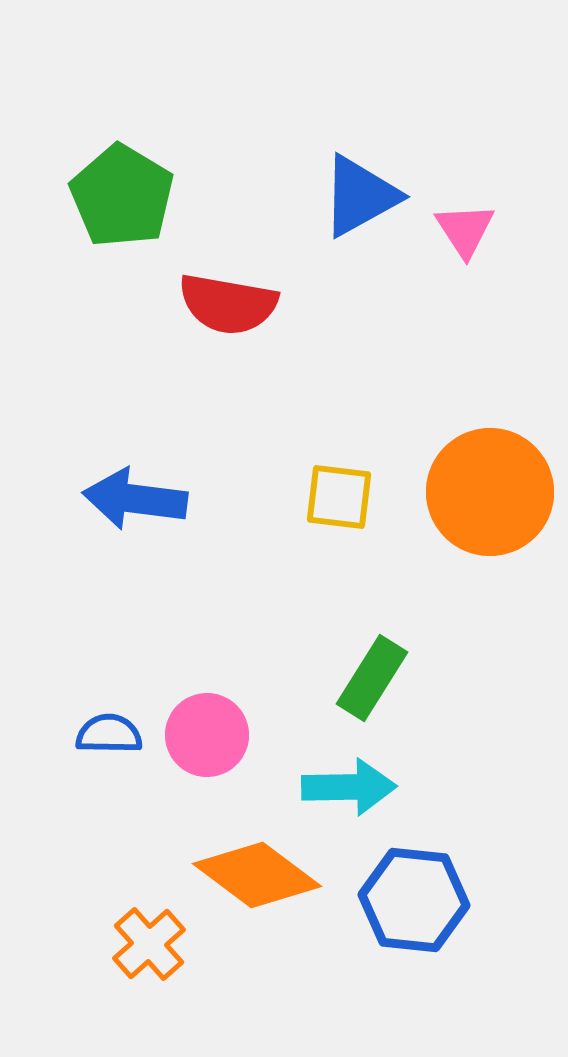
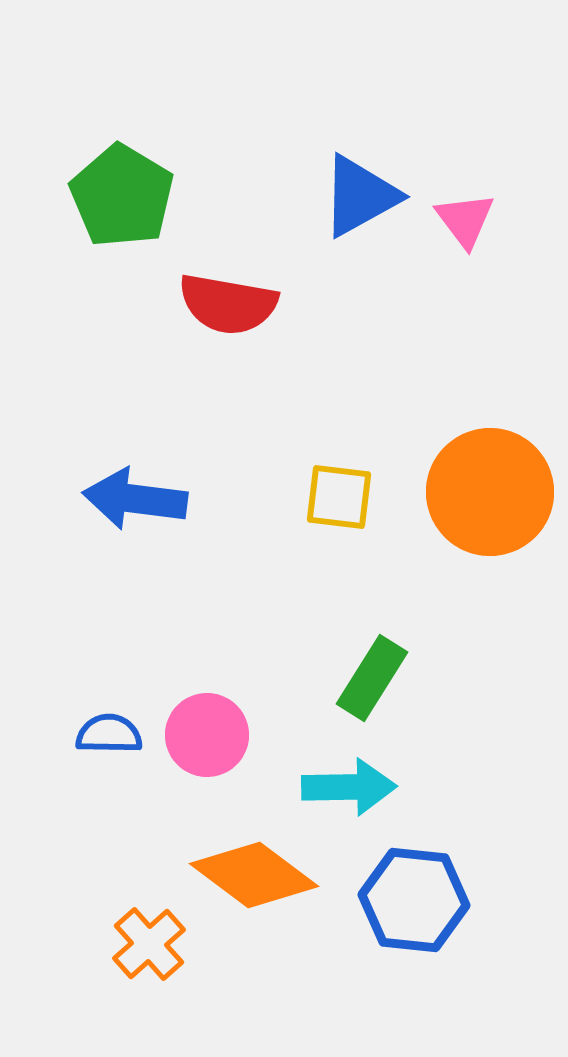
pink triangle: moved 10 px up; rotated 4 degrees counterclockwise
orange diamond: moved 3 px left
